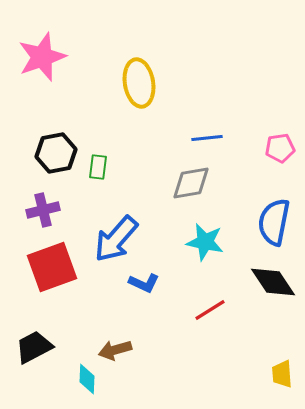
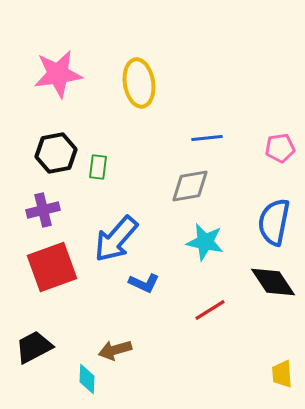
pink star: moved 16 px right, 17 px down; rotated 12 degrees clockwise
gray diamond: moved 1 px left, 3 px down
